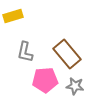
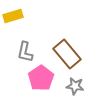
pink pentagon: moved 4 px left, 2 px up; rotated 30 degrees counterclockwise
